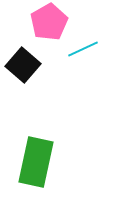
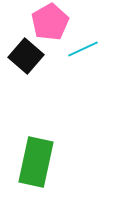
pink pentagon: moved 1 px right
black square: moved 3 px right, 9 px up
